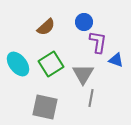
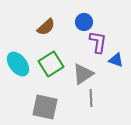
gray triangle: rotated 25 degrees clockwise
gray line: rotated 12 degrees counterclockwise
